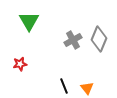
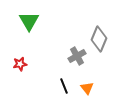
gray cross: moved 4 px right, 16 px down
